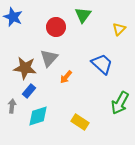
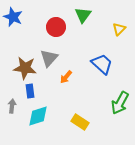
blue rectangle: moved 1 px right; rotated 48 degrees counterclockwise
